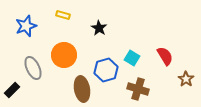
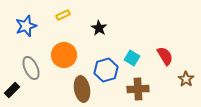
yellow rectangle: rotated 40 degrees counterclockwise
gray ellipse: moved 2 px left
brown cross: rotated 20 degrees counterclockwise
